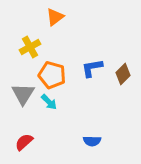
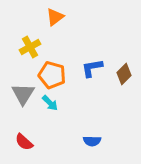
brown diamond: moved 1 px right
cyan arrow: moved 1 px right, 1 px down
red semicircle: rotated 96 degrees counterclockwise
